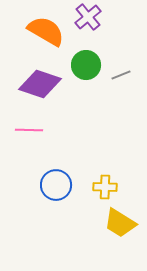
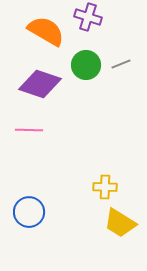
purple cross: rotated 32 degrees counterclockwise
gray line: moved 11 px up
blue circle: moved 27 px left, 27 px down
